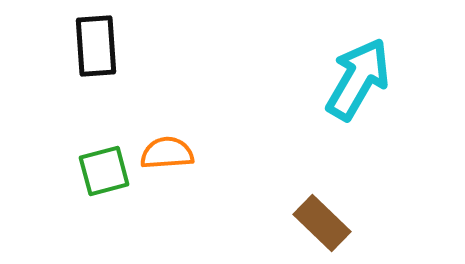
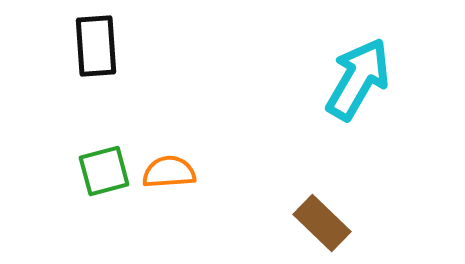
orange semicircle: moved 2 px right, 19 px down
